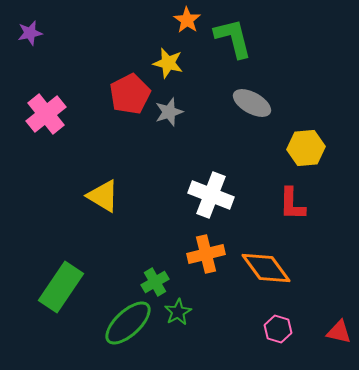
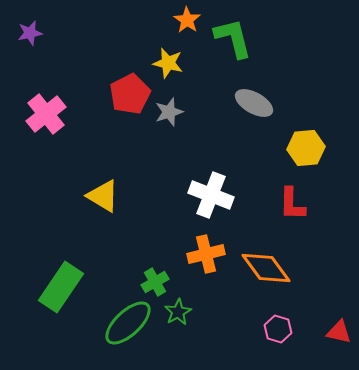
gray ellipse: moved 2 px right
